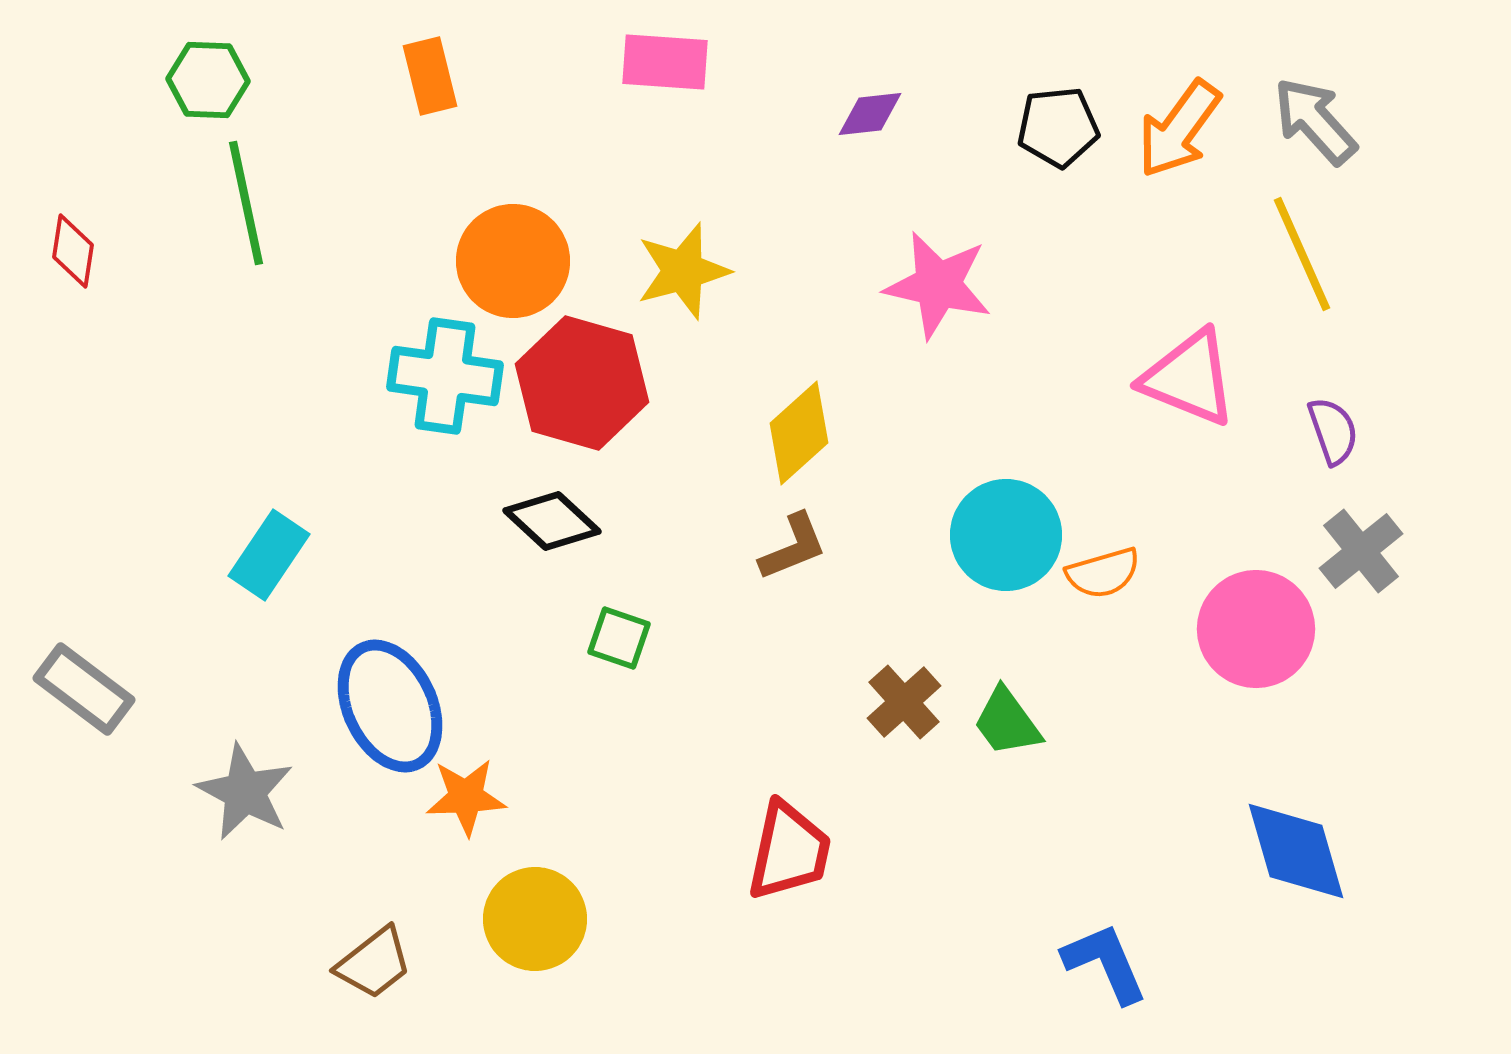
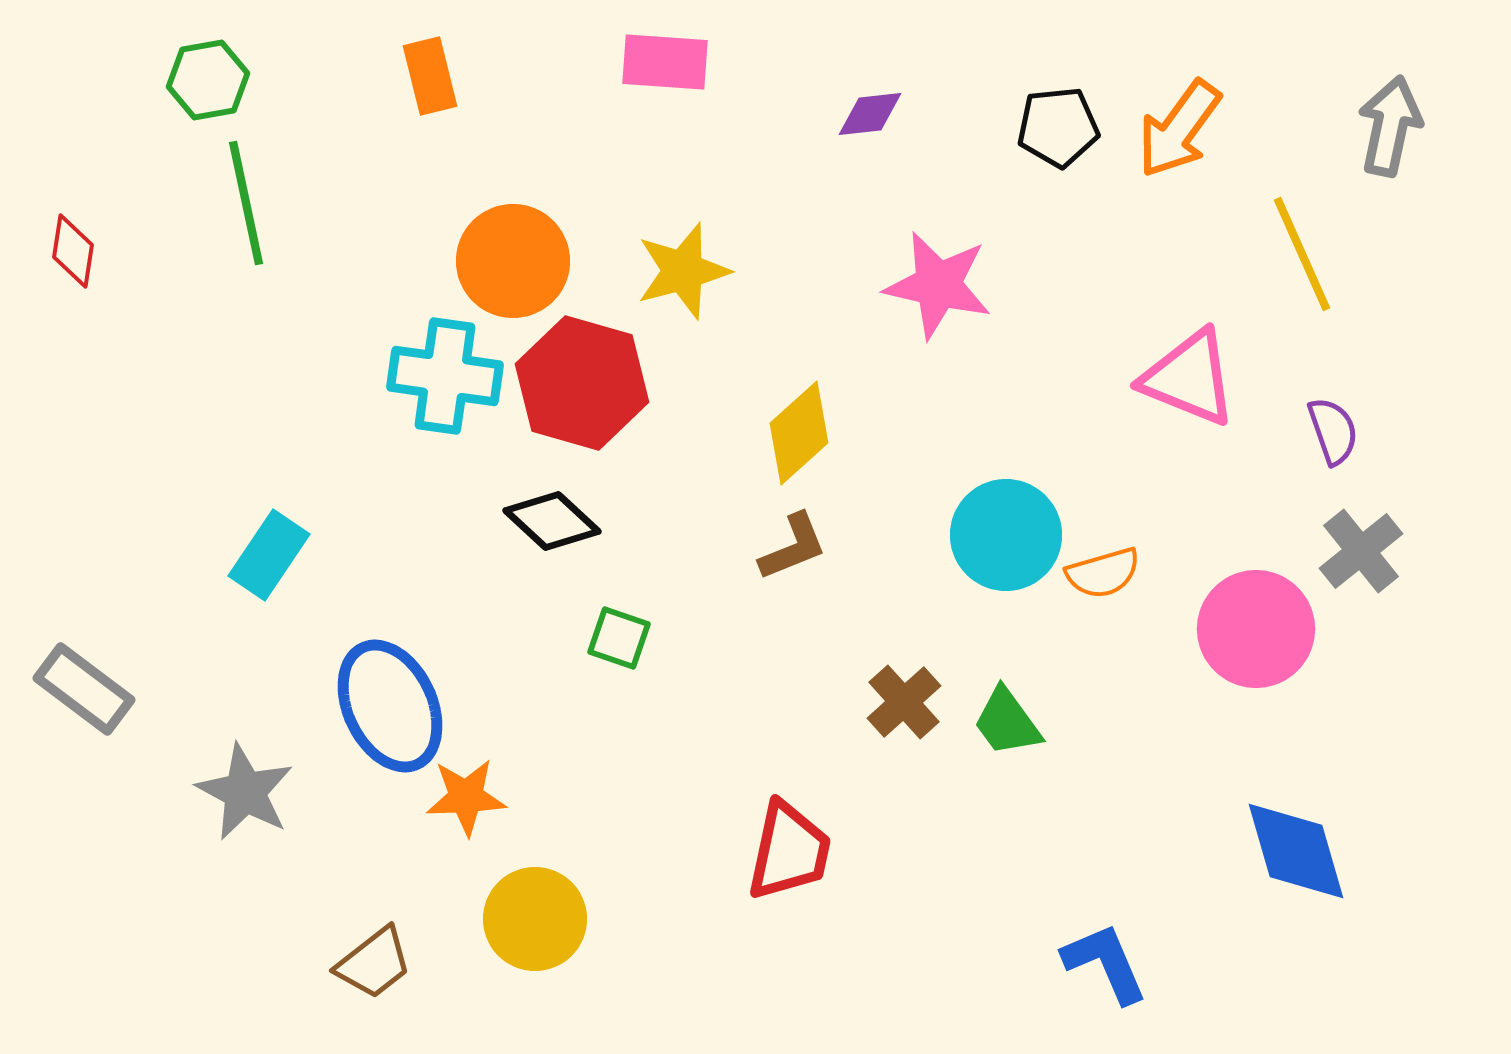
green hexagon: rotated 12 degrees counterclockwise
gray arrow: moved 75 px right, 5 px down; rotated 54 degrees clockwise
